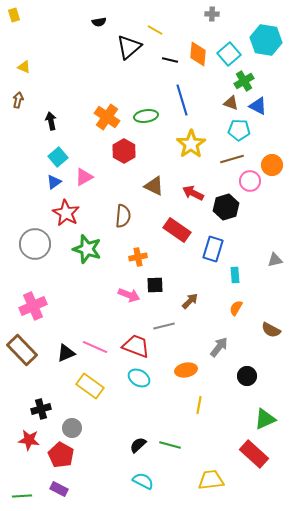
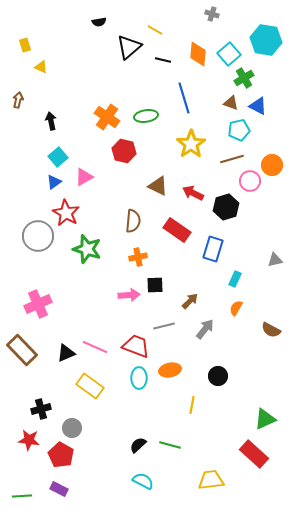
gray cross at (212, 14): rotated 16 degrees clockwise
yellow rectangle at (14, 15): moved 11 px right, 30 px down
black line at (170, 60): moved 7 px left
yellow triangle at (24, 67): moved 17 px right
green cross at (244, 81): moved 3 px up
blue line at (182, 100): moved 2 px right, 2 px up
cyan pentagon at (239, 130): rotated 15 degrees counterclockwise
red hexagon at (124, 151): rotated 15 degrees counterclockwise
brown triangle at (154, 186): moved 4 px right
brown semicircle at (123, 216): moved 10 px right, 5 px down
gray circle at (35, 244): moved 3 px right, 8 px up
cyan rectangle at (235, 275): moved 4 px down; rotated 28 degrees clockwise
pink arrow at (129, 295): rotated 25 degrees counterclockwise
pink cross at (33, 306): moved 5 px right, 2 px up
gray arrow at (219, 347): moved 14 px left, 18 px up
orange ellipse at (186, 370): moved 16 px left
black circle at (247, 376): moved 29 px left
cyan ellipse at (139, 378): rotated 60 degrees clockwise
yellow line at (199, 405): moved 7 px left
